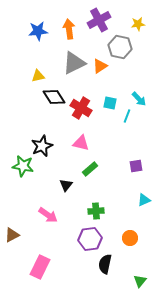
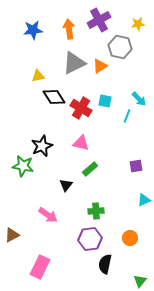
blue star: moved 5 px left, 1 px up
cyan square: moved 5 px left, 2 px up
